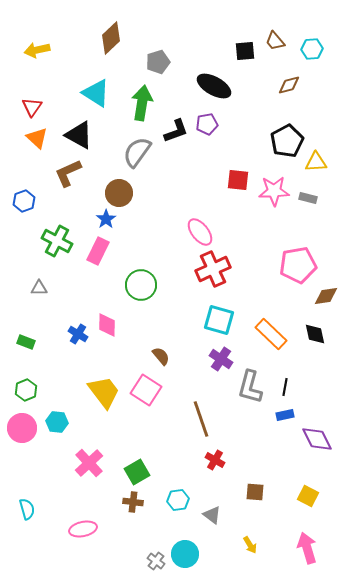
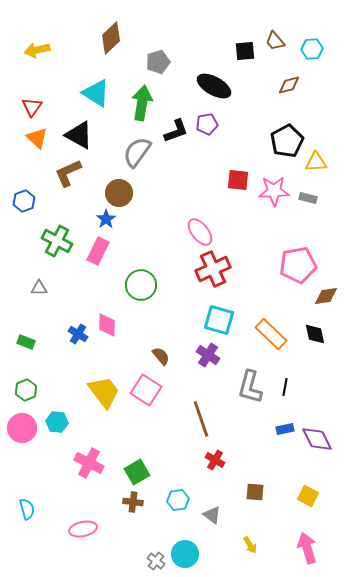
purple cross at (221, 359): moved 13 px left, 4 px up
blue rectangle at (285, 415): moved 14 px down
pink cross at (89, 463): rotated 20 degrees counterclockwise
